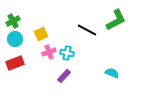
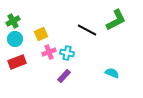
red rectangle: moved 2 px right, 1 px up
